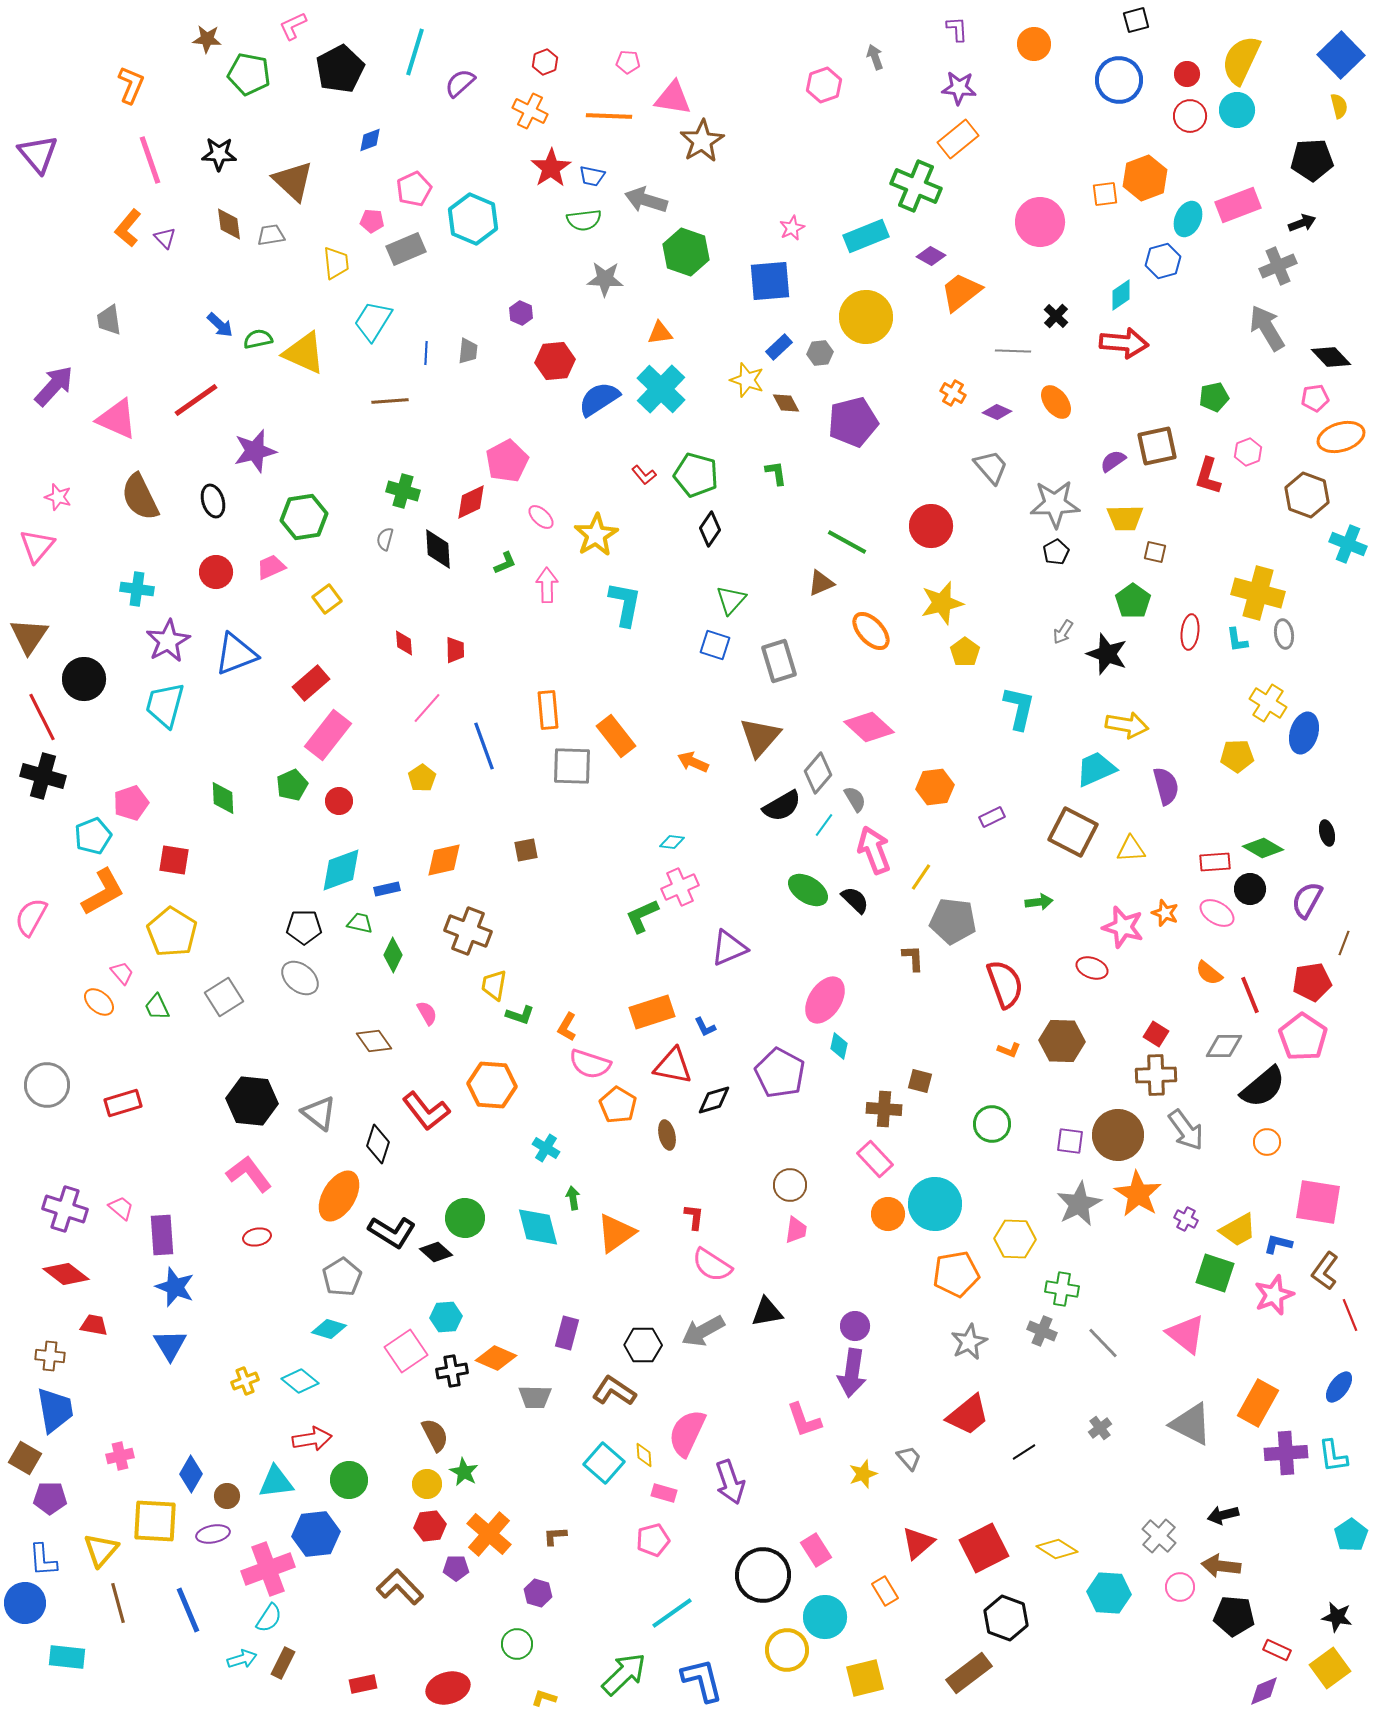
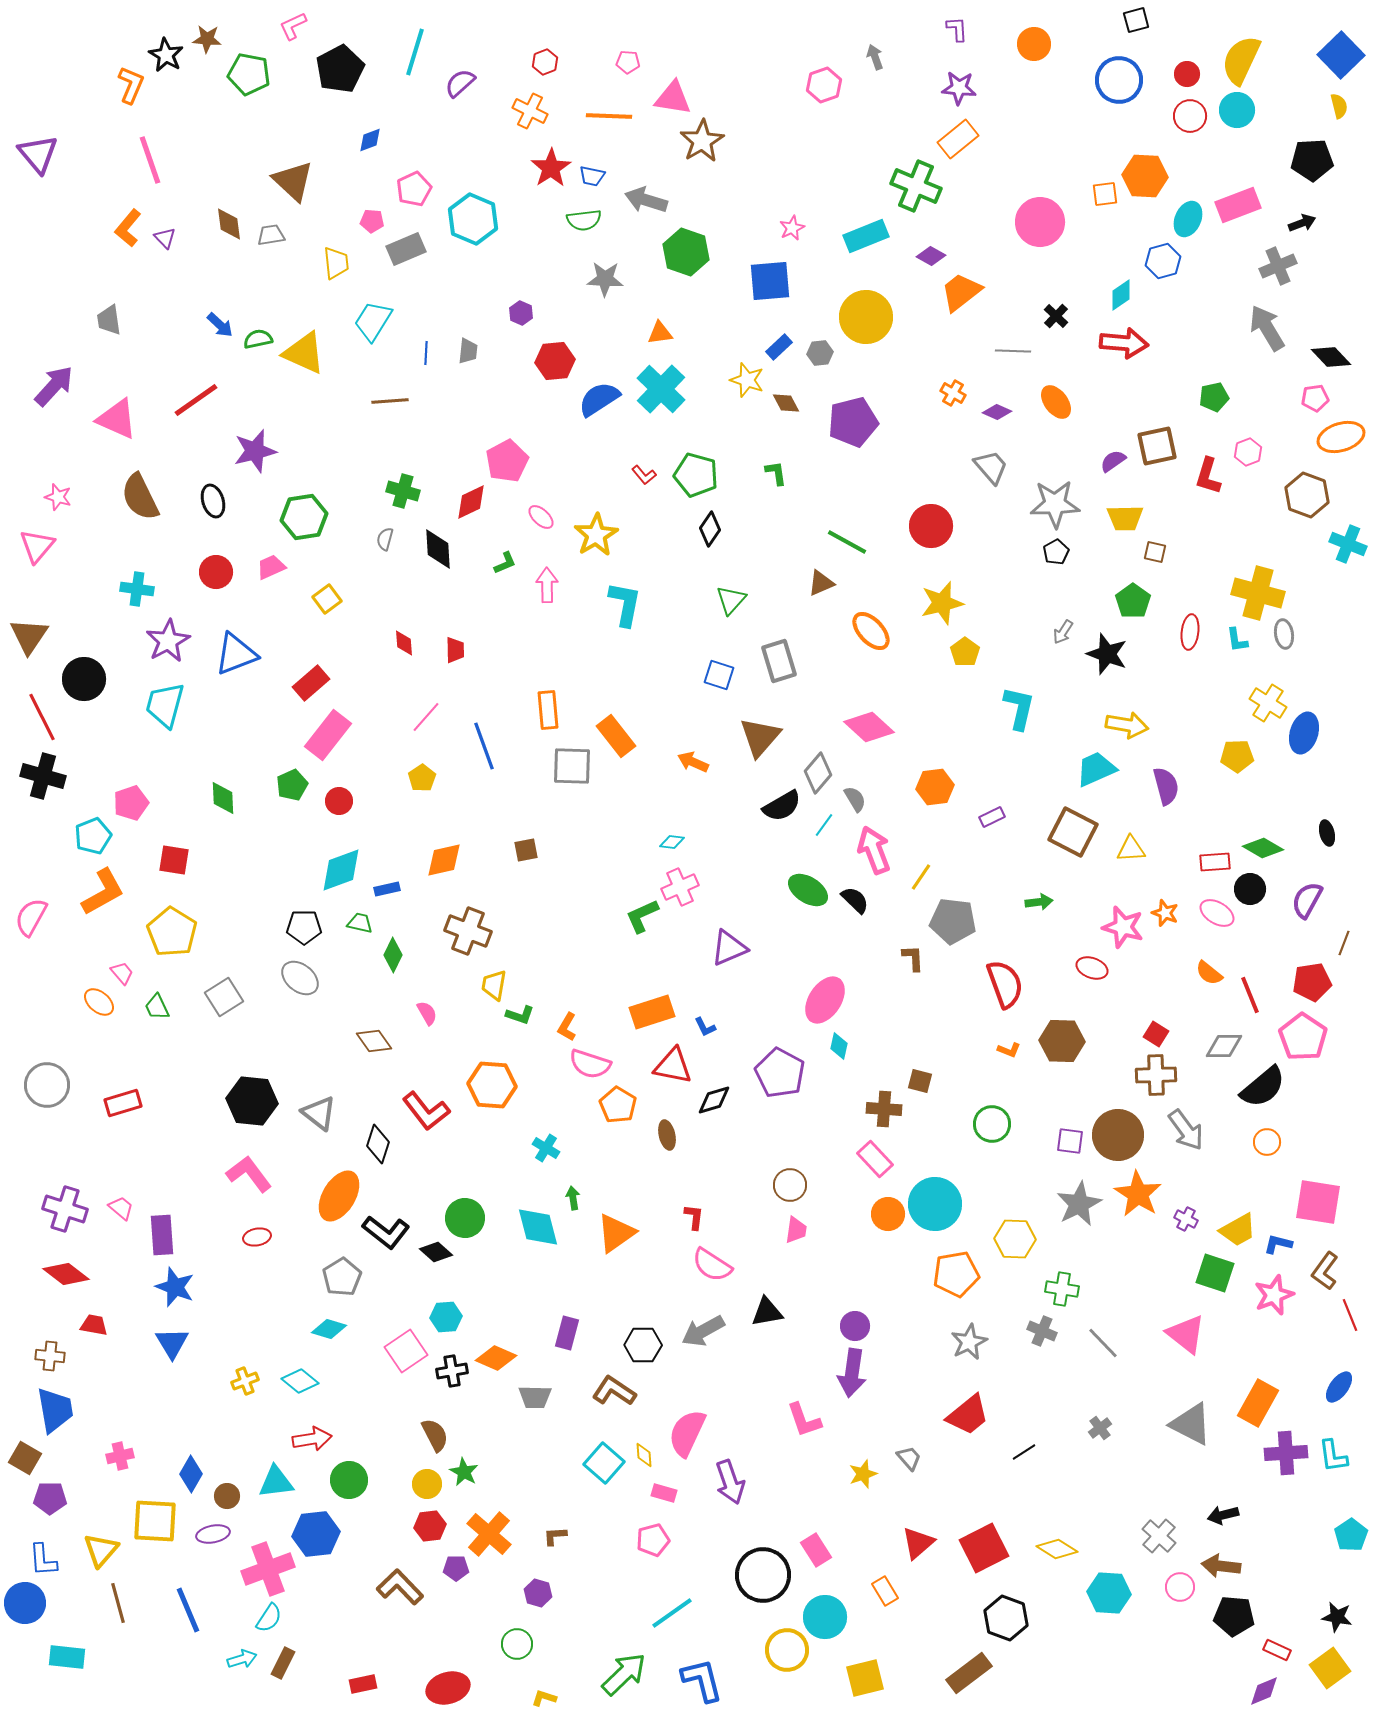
black star at (219, 154): moved 53 px left, 99 px up; rotated 28 degrees clockwise
orange hexagon at (1145, 178): moved 2 px up; rotated 24 degrees clockwise
blue square at (715, 645): moved 4 px right, 30 px down
pink line at (427, 708): moved 1 px left, 9 px down
black L-shape at (392, 1232): moved 6 px left; rotated 6 degrees clockwise
blue triangle at (170, 1345): moved 2 px right, 2 px up
